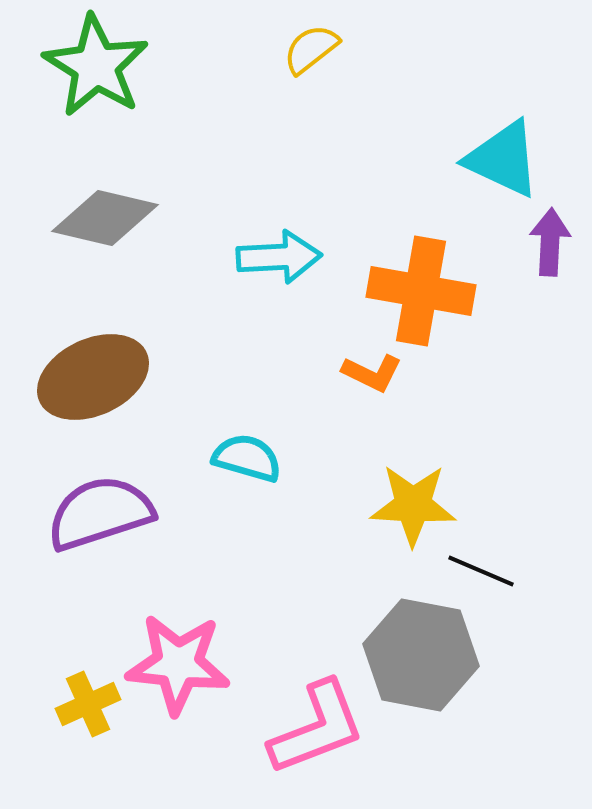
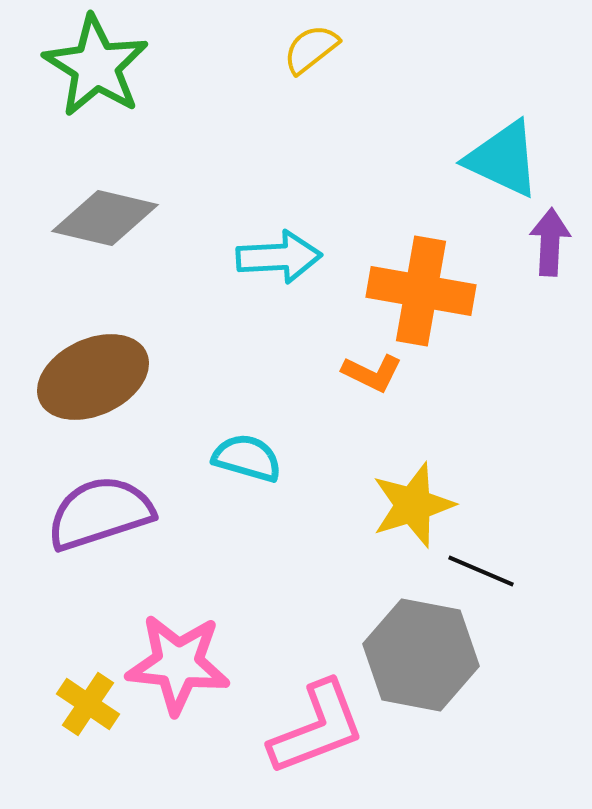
yellow star: rotated 20 degrees counterclockwise
yellow cross: rotated 32 degrees counterclockwise
